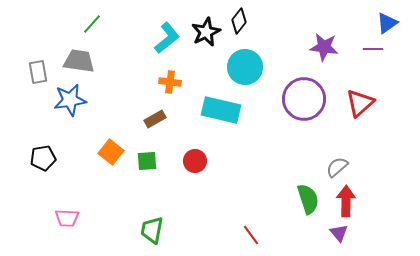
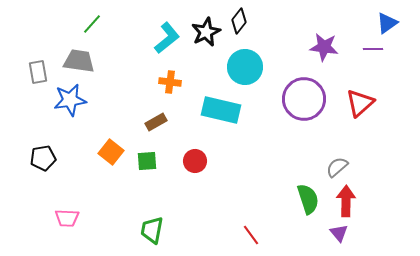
brown rectangle: moved 1 px right, 3 px down
